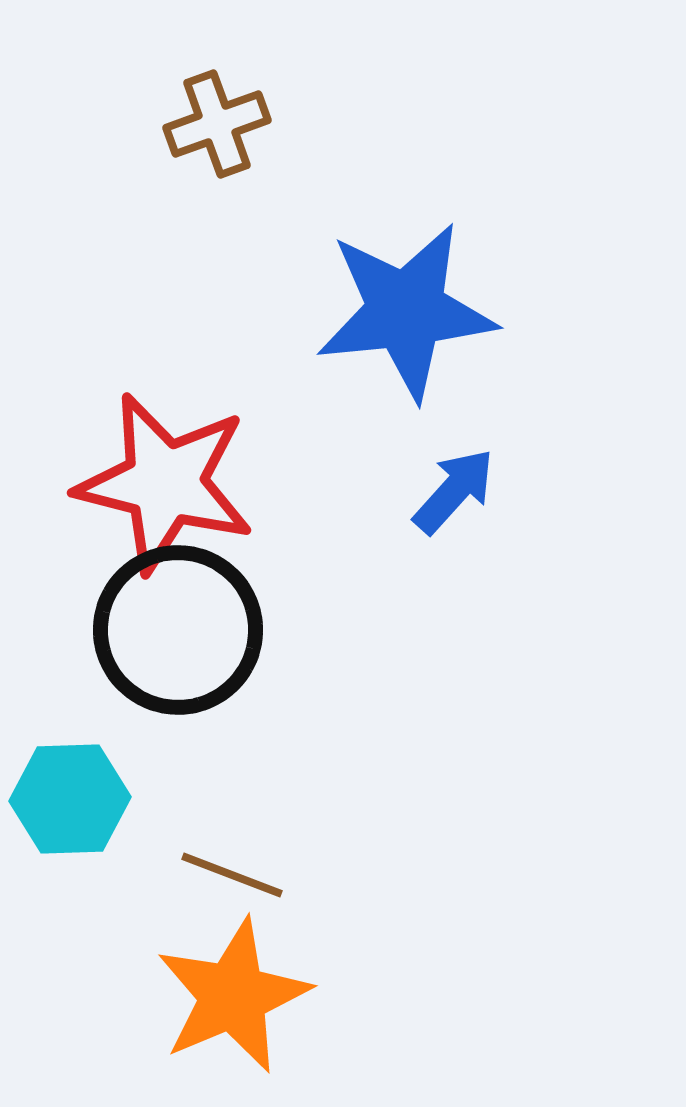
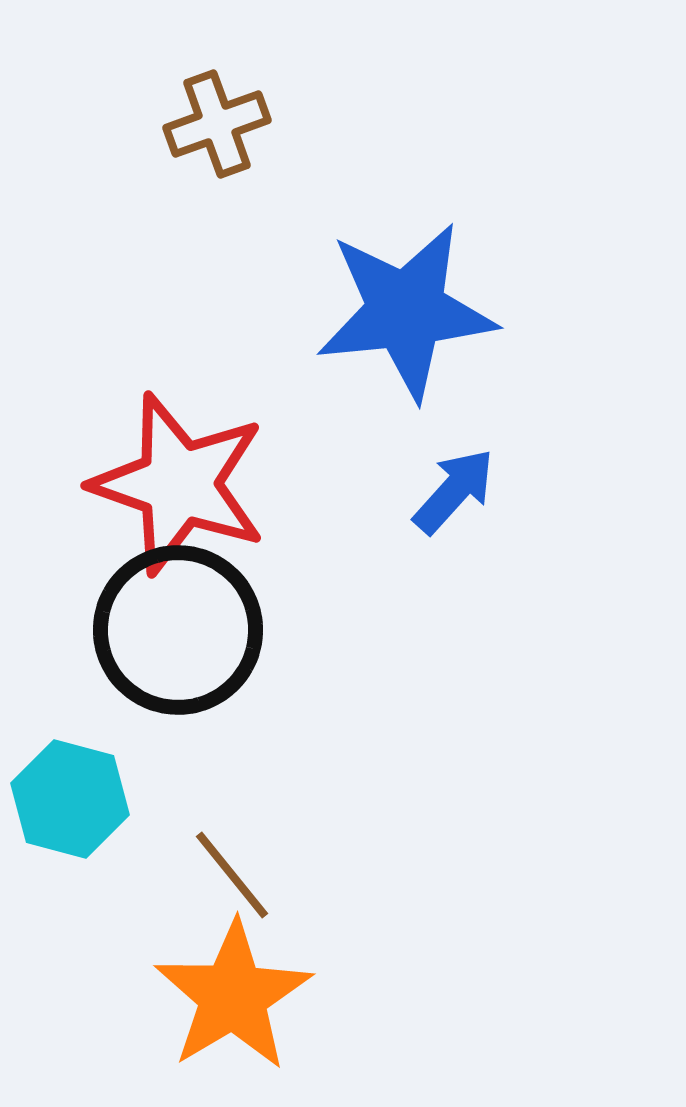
red star: moved 14 px right, 1 px down; rotated 5 degrees clockwise
cyan hexagon: rotated 17 degrees clockwise
brown line: rotated 30 degrees clockwise
orange star: rotated 8 degrees counterclockwise
